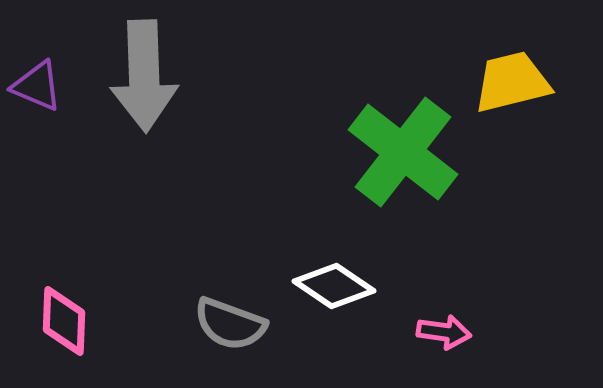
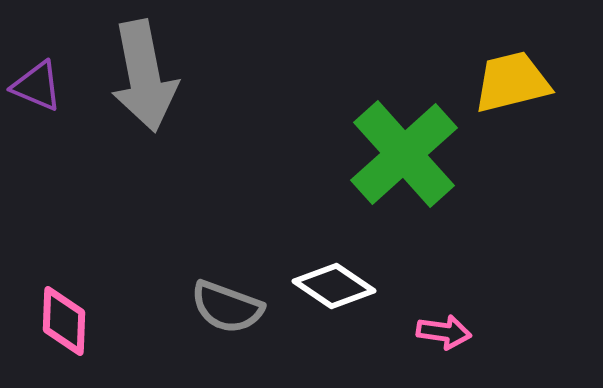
gray arrow: rotated 9 degrees counterclockwise
green cross: moved 1 px right, 2 px down; rotated 10 degrees clockwise
gray semicircle: moved 3 px left, 17 px up
